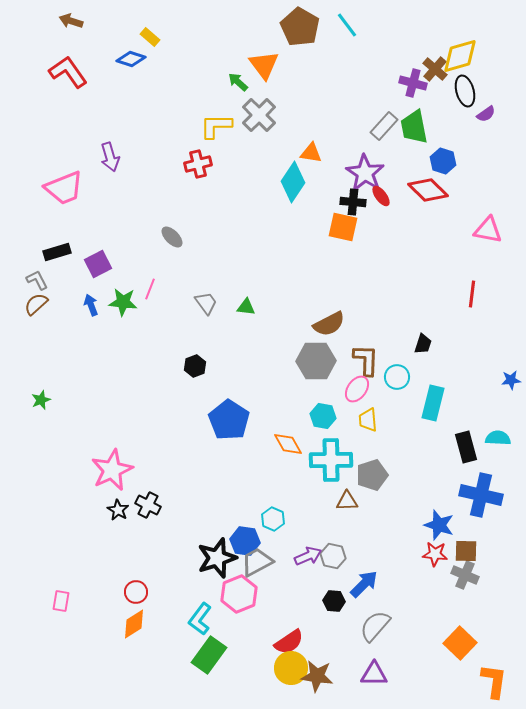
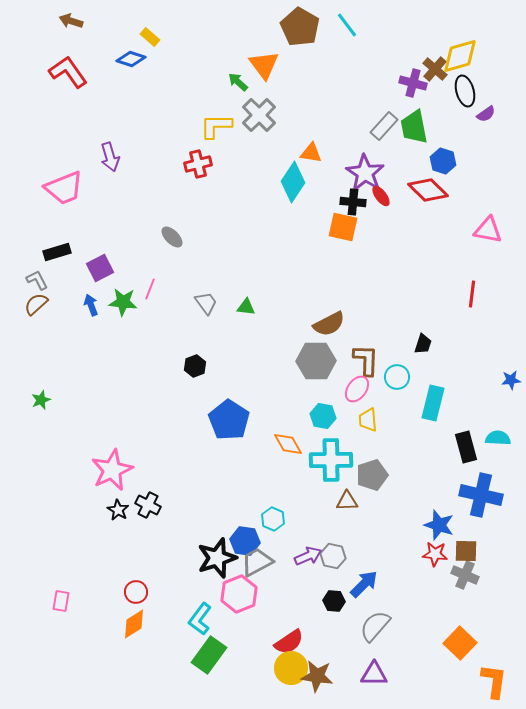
purple square at (98, 264): moved 2 px right, 4 px down
